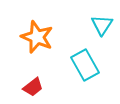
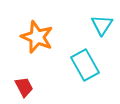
red trapezoid: moved 9 px left; rotated 80 degrees counterclockwise
